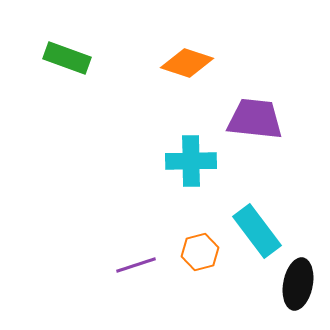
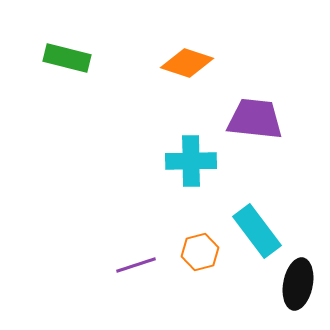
green rectangle: rotated 6 degrees counterclockwise
